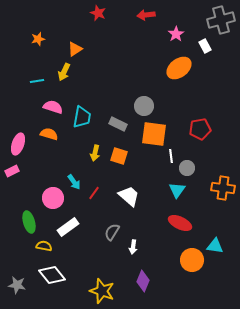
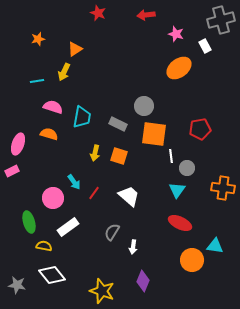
pink star at (176, 34): rotated 21 degrees counterclockwise
